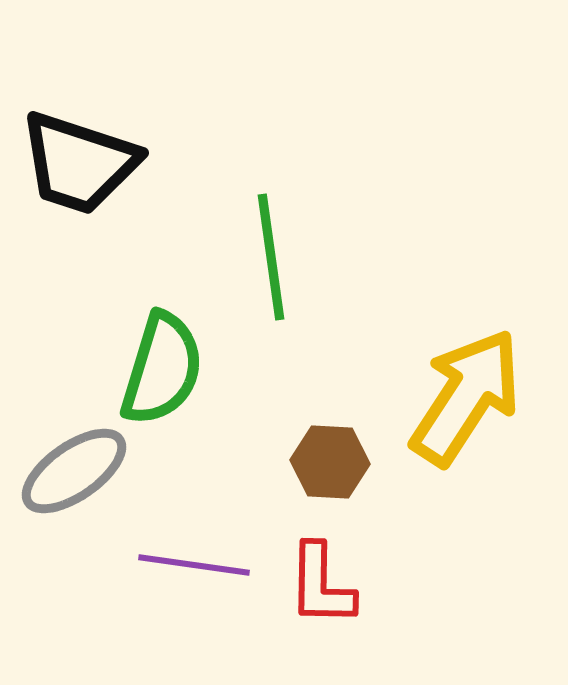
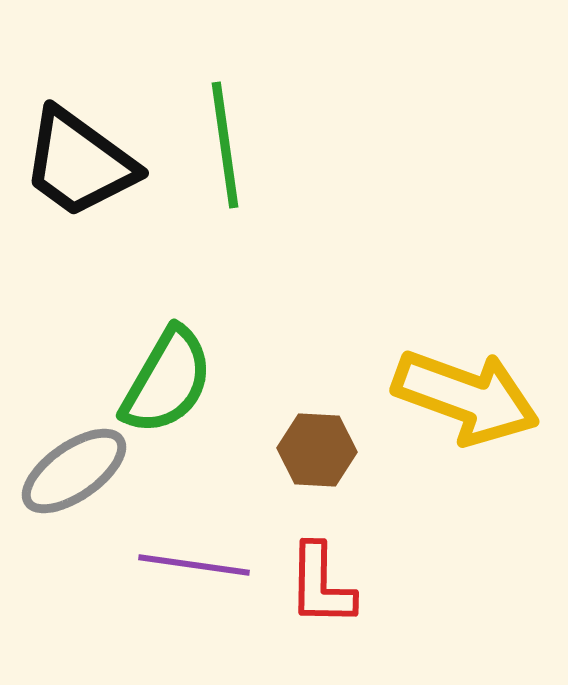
black trapezoid: rotated 18 degrees clockwise
green line: moved 46 px left, 112 px up
green semicircle: moved 5 px right, 12 px down; rotated 13 degrees clockwise
yellow arrow: rotated 77 degrees clockwise
brown hexagon: moved 13 px left, 12 px up
